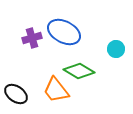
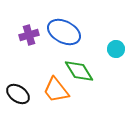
purple cross: moved 3 px left, 3 px up
green diamond: rotated 28 degrees clockwise
black ellipse: moved 2 px right
